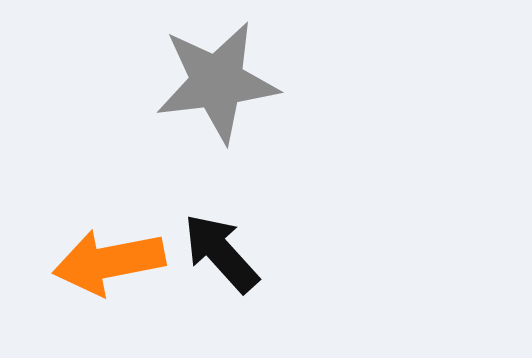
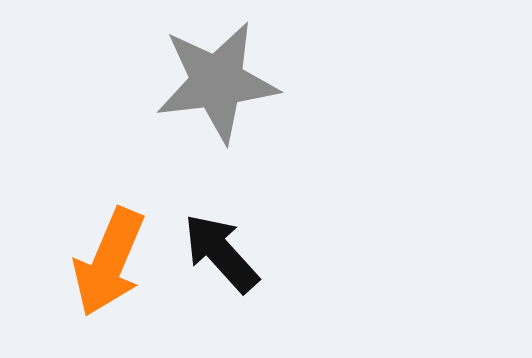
orange arrow: rotated 56 degrees counterclockwise
